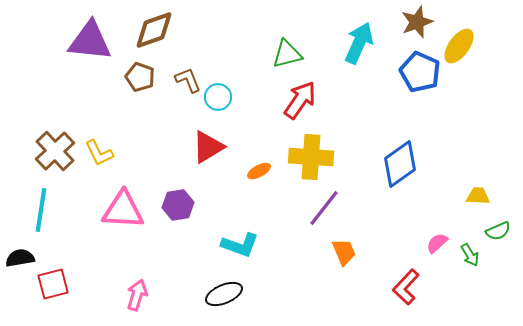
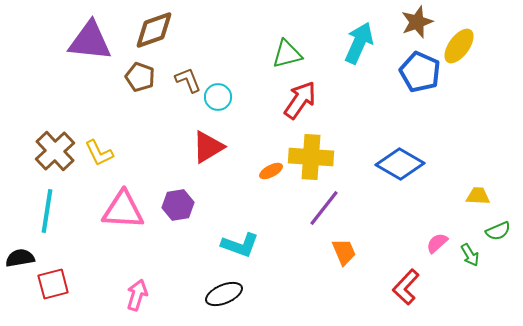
blue diamond: rotated 66 degrees clockwise
orange ellipse: moved 12 px right
cyan line: moved 6 px right, 1 px down
